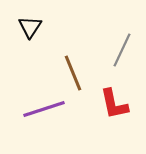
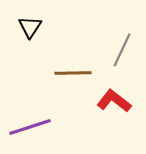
brown line: rotated 69 degrees counterclockwise
red L-shape: moved 3 px up; rotated 140 degrees clockwise
purple line: moved 14 px left, 18 px down
